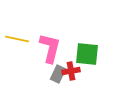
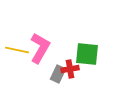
yellow line: moved 11 px down
pink L-shape: moved 10 px left; rotated 16 degrees clockwise
red cross: moved 1 px left, 2 px up
